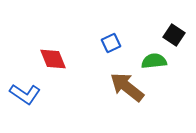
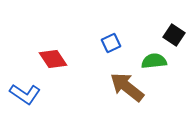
red diamond: rotated 12 degrees counterclockwise
